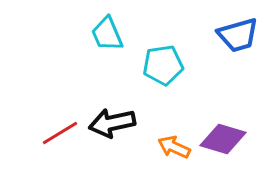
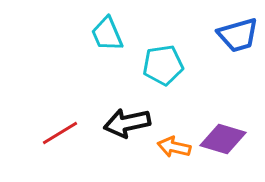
black arrow: moved 15 px right
orange arrow: rotated 12 degrees counterclockwise
